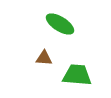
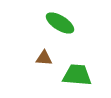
green ellipse: moved 1 px up
